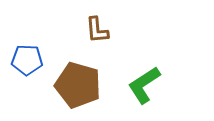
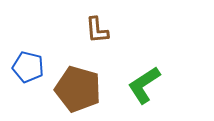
blue pentagon: moved 1 px right, 7 px down; rotated 12 degrees clockwise
brown pentagon: moved 4 px down
